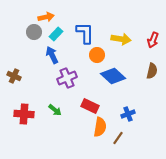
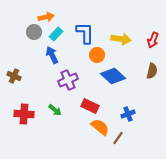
purple cross: moved 1 px right, 2 px down
orange semicircle: rotated 60 degrees counterclockwise
